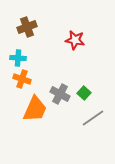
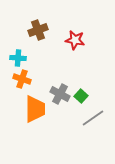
brown cross: moved 11 px right, 3 px down
green square: moved 3 px left, 3 px down
orange trapezoid: rotated 24 degrees counterclockwise
